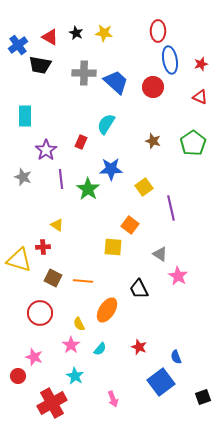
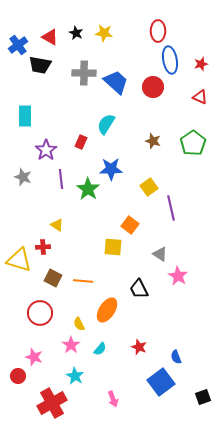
yellow square at (144, 187): moved 5 px right
